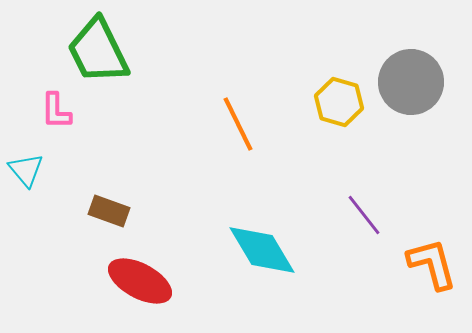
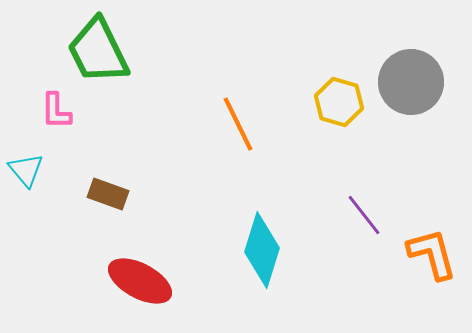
brown rectangle: moved 1 px left, 17 px up
cyan diamond: rotated 48 degrees clockwise
orange L-shape: moved 10 px up
